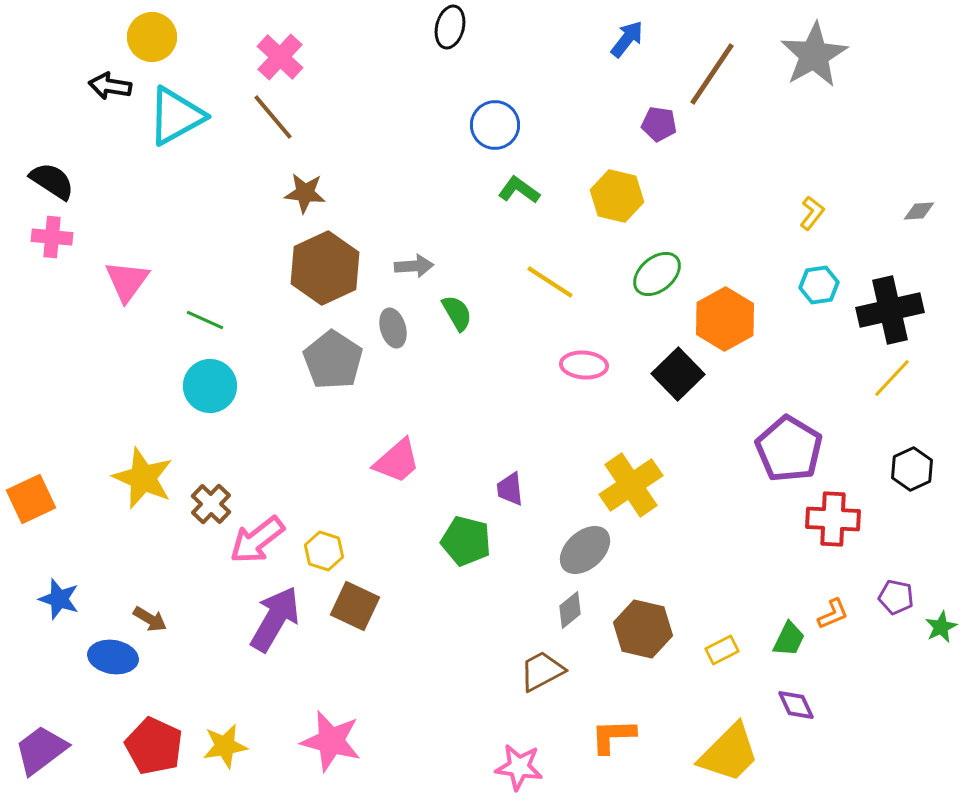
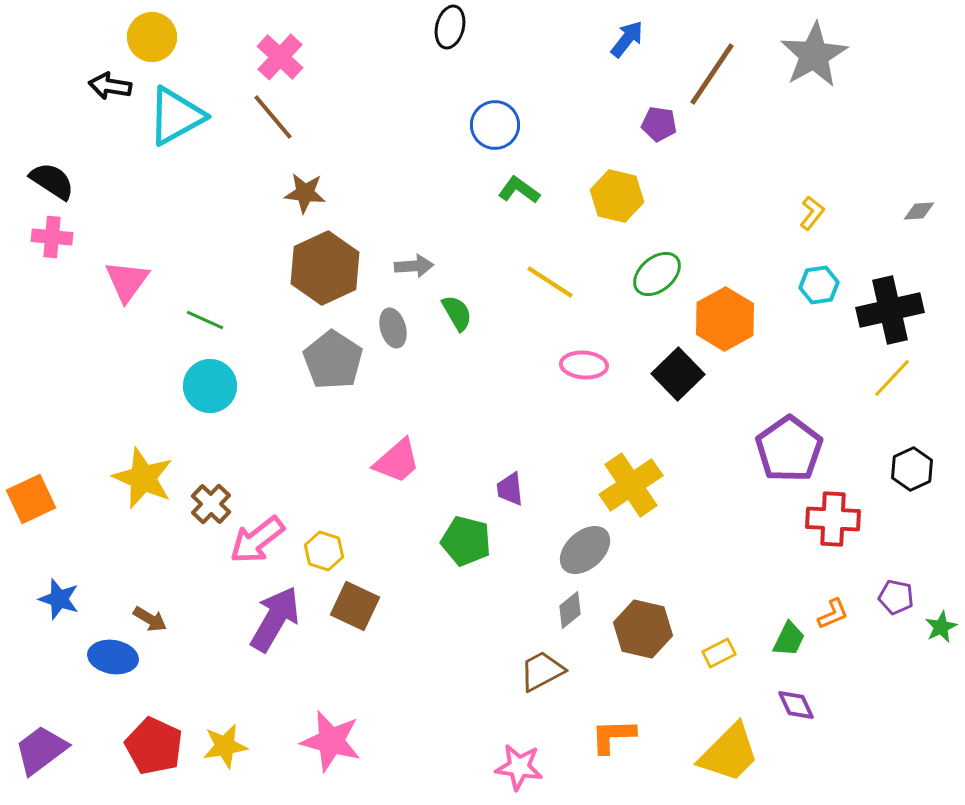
purple pentagon at (789, 449): rotated 6 degrees clockwise
yellow rectangle at (722, 650): moved 3 px left, 3 px down
